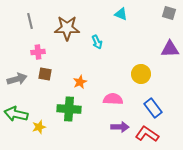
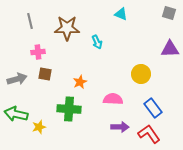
red L-shape: moved 2 px right; rotated 20 degrees clockwise
